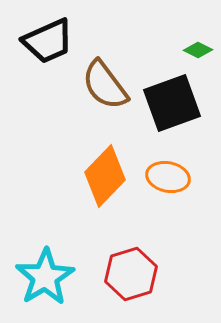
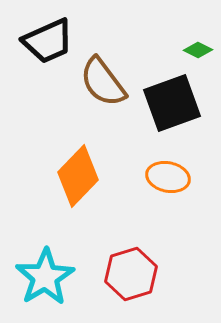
brown semicircle: moved 2 px left, 3 px up
orange diamond: moved 27 px left
